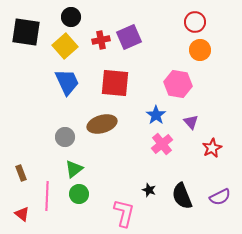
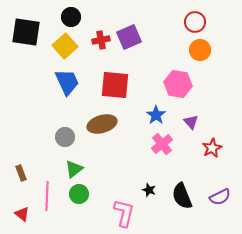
red square: moved 2 px down
